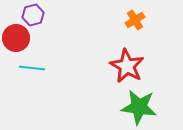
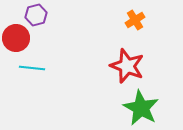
purple hexagon: moved 3 px right
red star: rotated 8 degrees counterclockwise
green star: moved 2 px right, 1 px down; rotated 21 degrees clockwise
